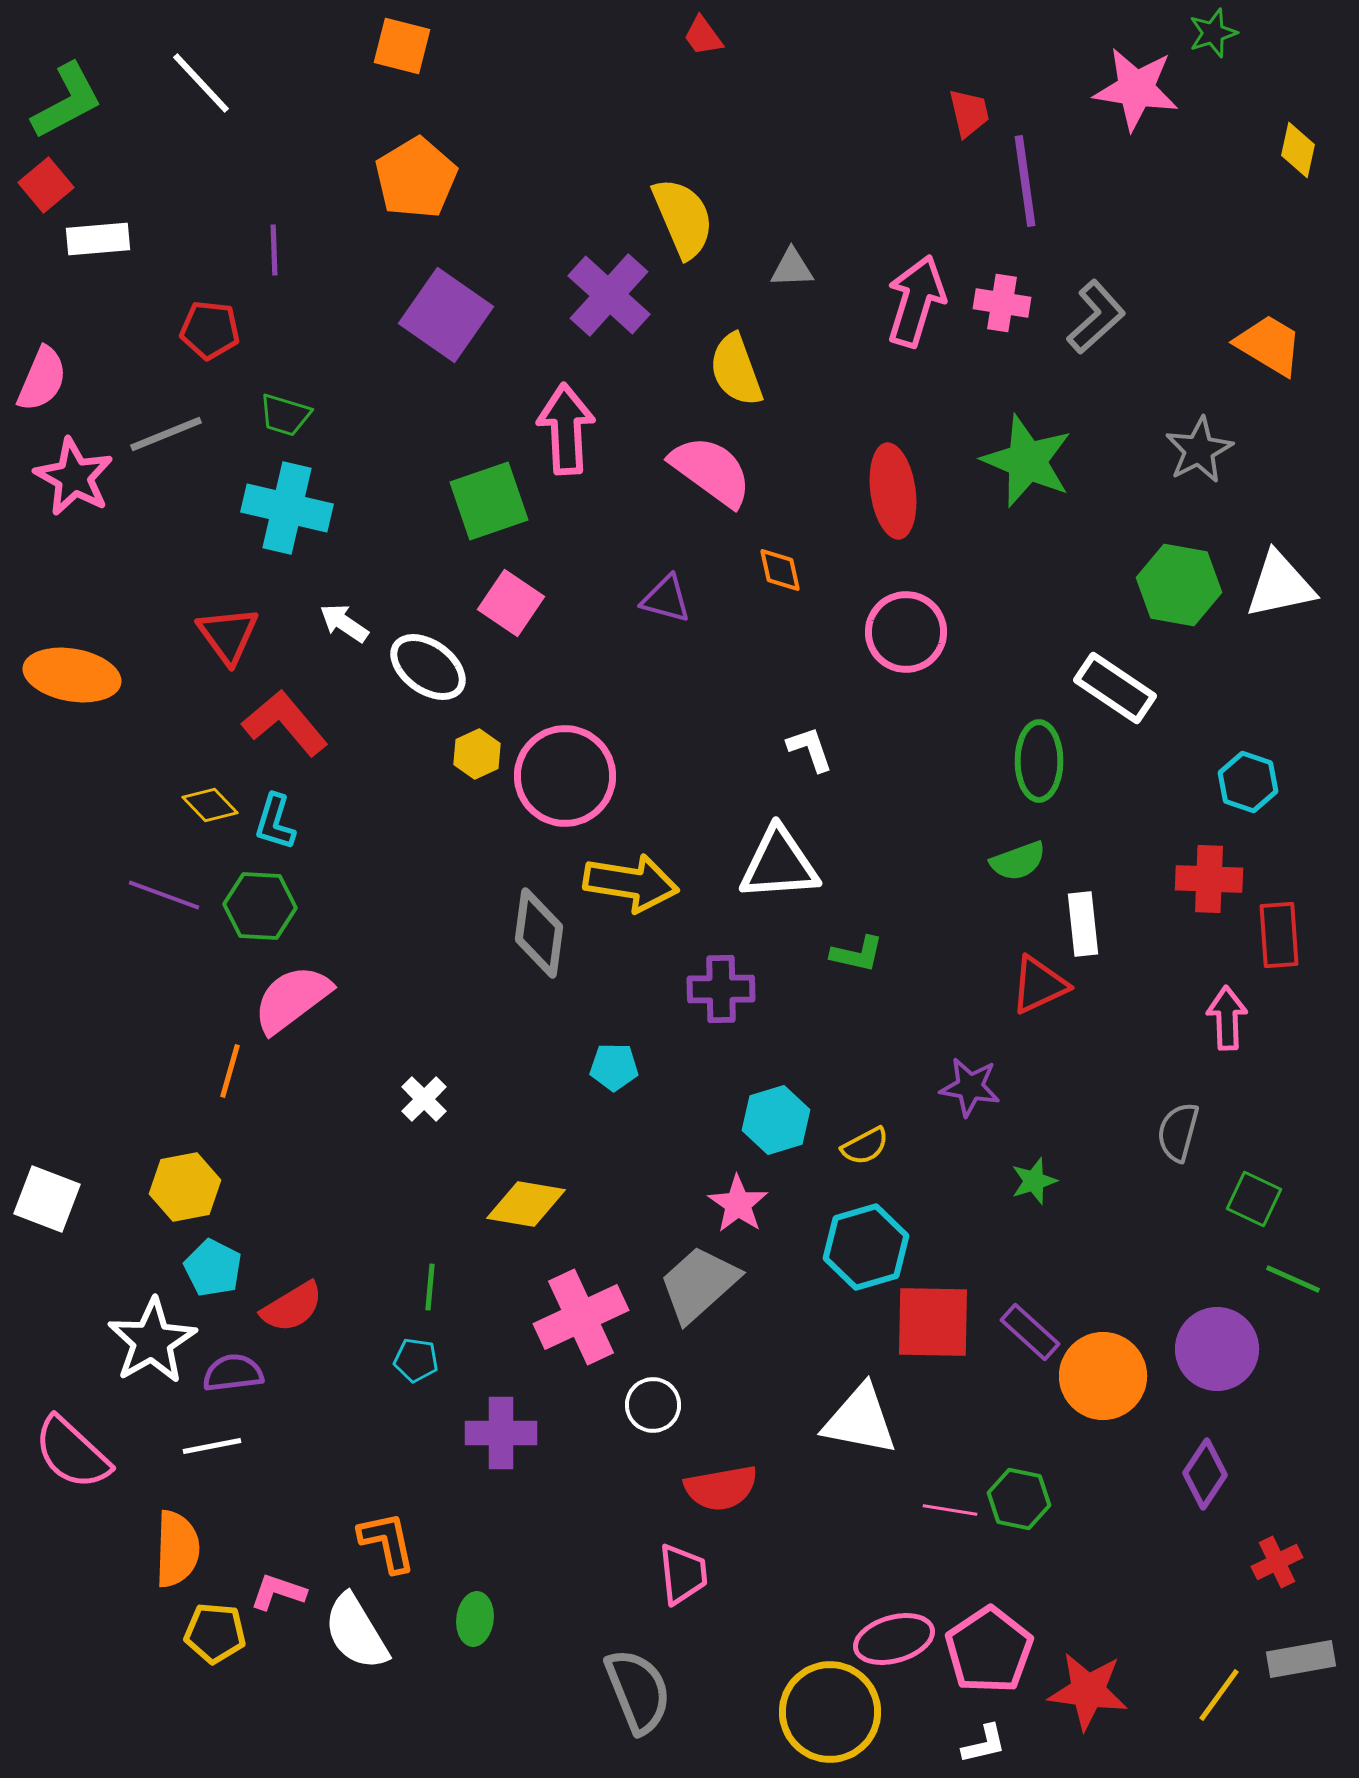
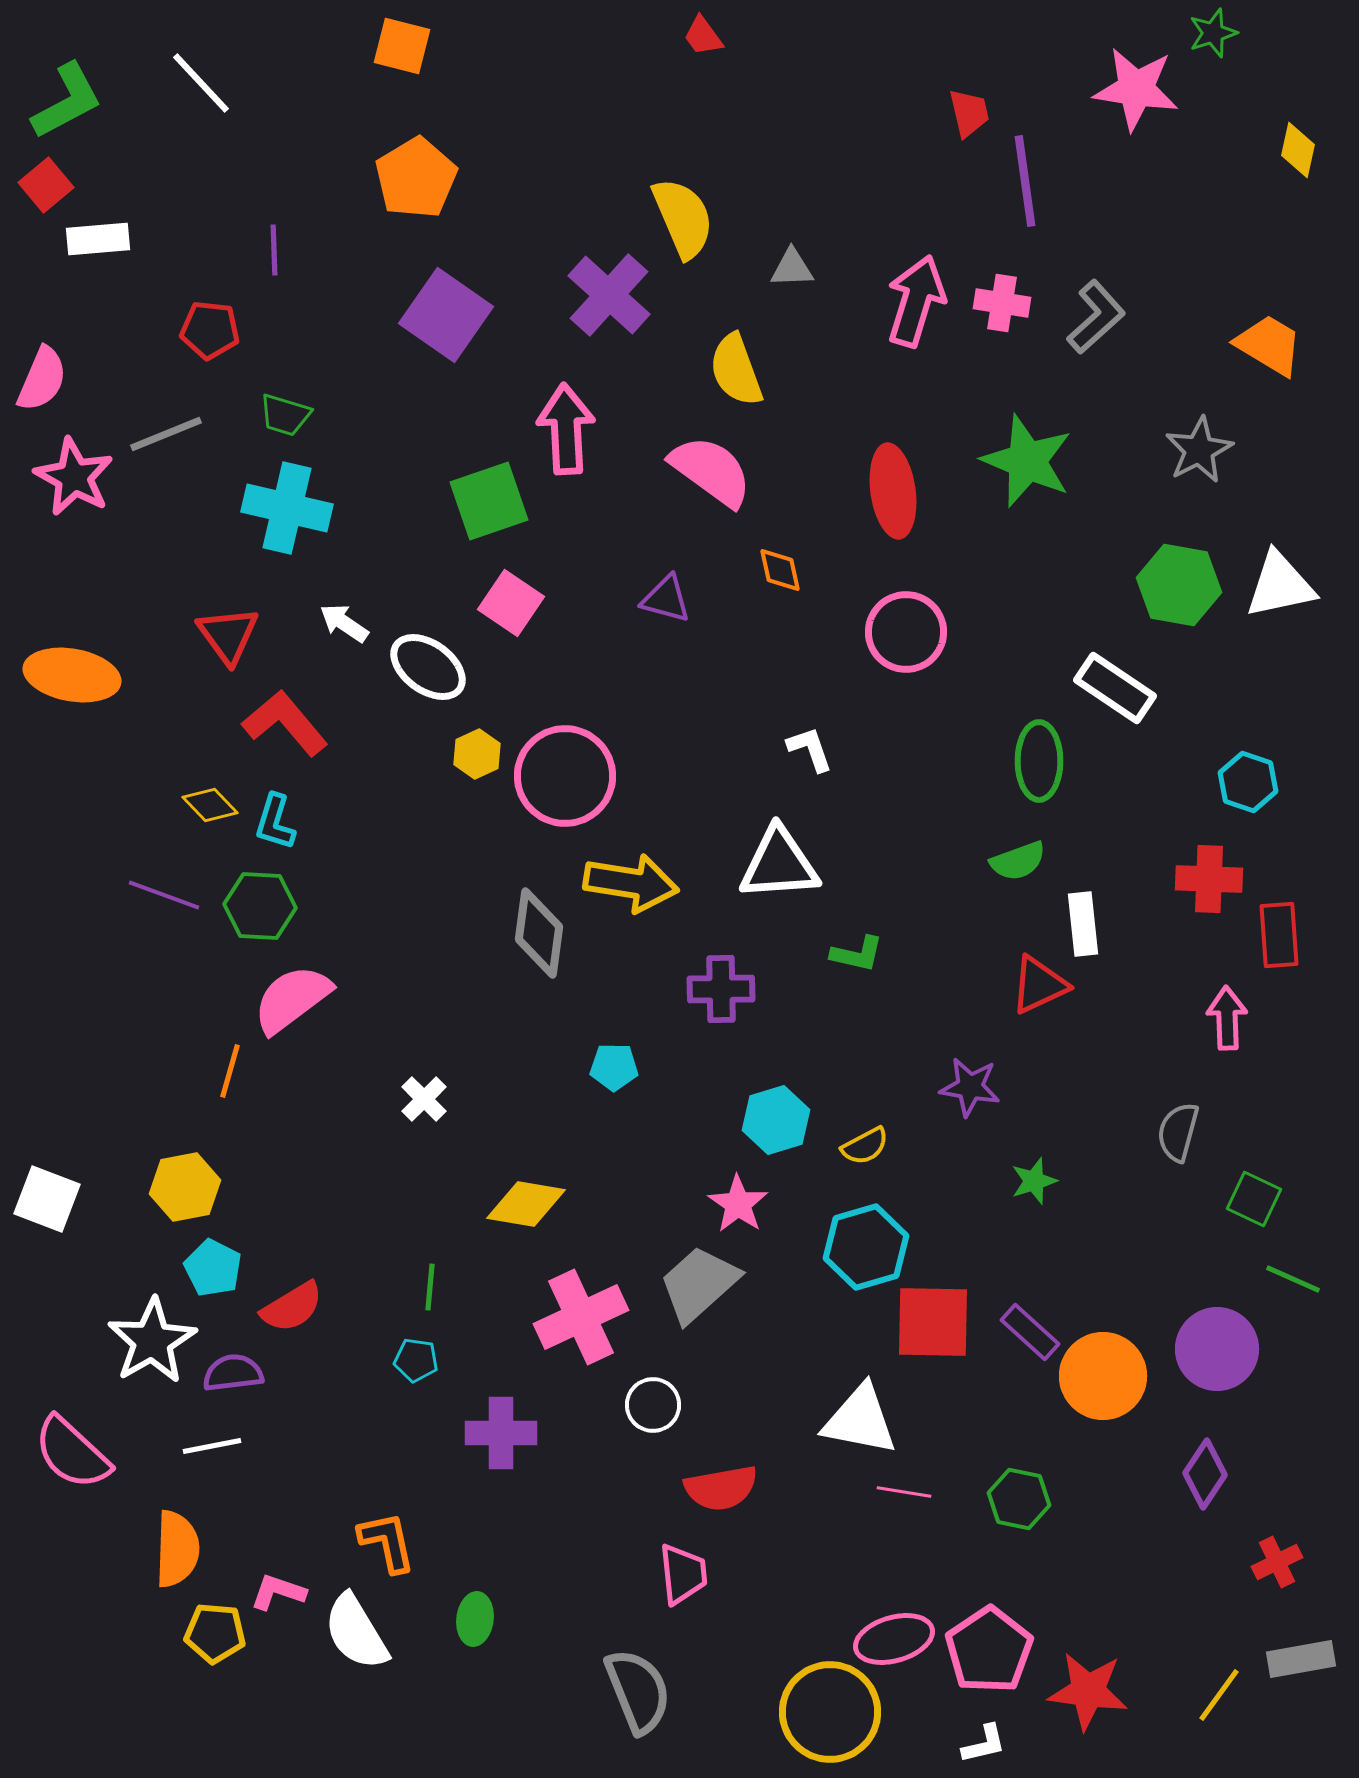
pink line at (950, 1510): moved 46 px left, 18 px up
